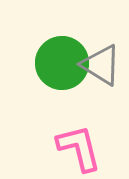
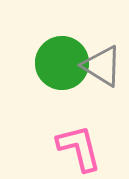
gray triangle: moved 1 px right, 1 px down
